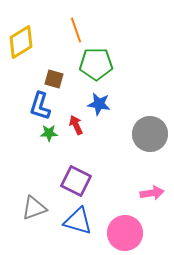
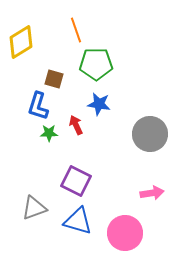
blue L-shape: moved 2 px left
